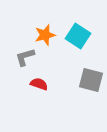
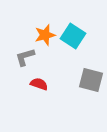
cyan square: moved 5 px left
